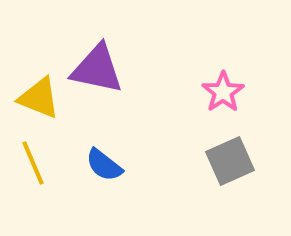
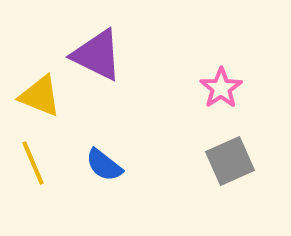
purple triangle: moved 14 px up; rotated 14 degrees clockwise
pink star: moved 2 px left, 4 px up
yellow triangle: moved 1 px right, 2 px up
